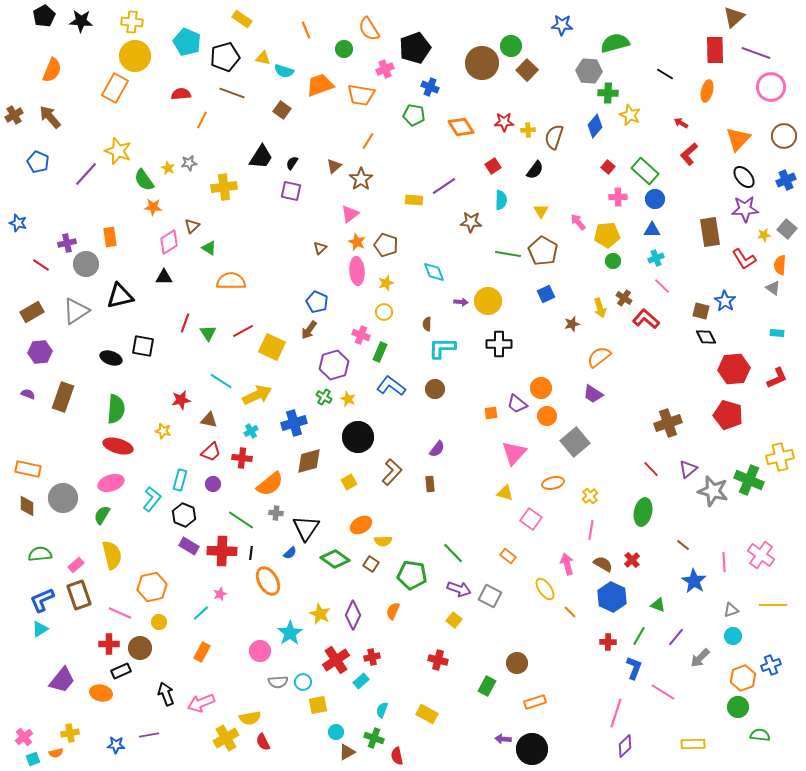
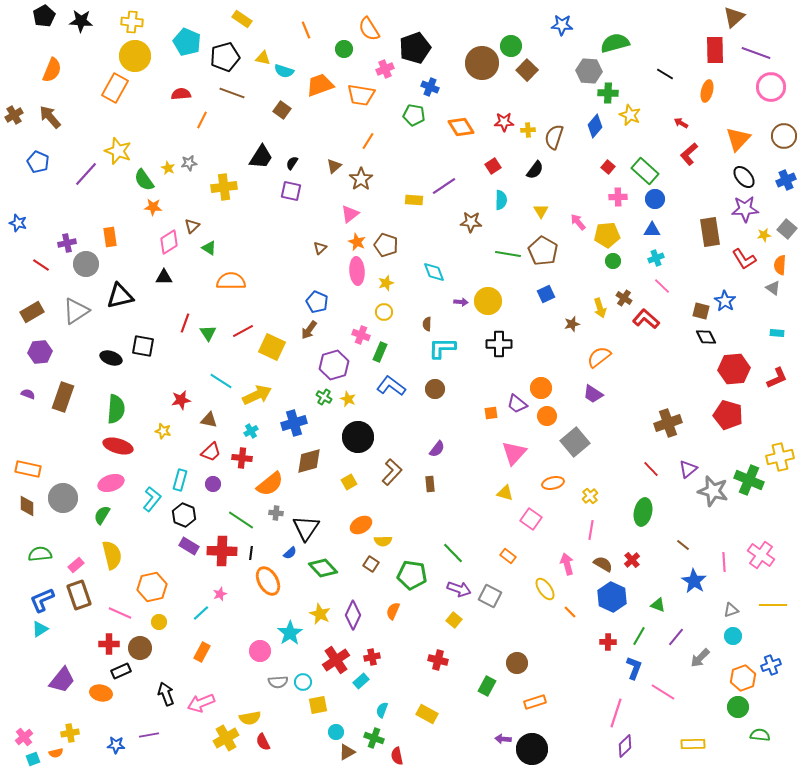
green diamond at (335, 559): moved 12 px left, 9 px down; rotated 12 degrees clockwise
